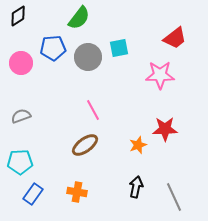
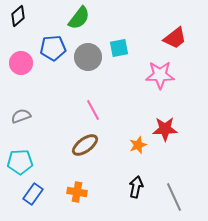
black diamond: rotated 10 degrees counterclockwise
